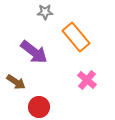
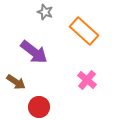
gray star: rotated 21 degrees clockwise
orange rectangle: moved 8 px right, 6 px up; rotated 8 degrees counterclockwise
